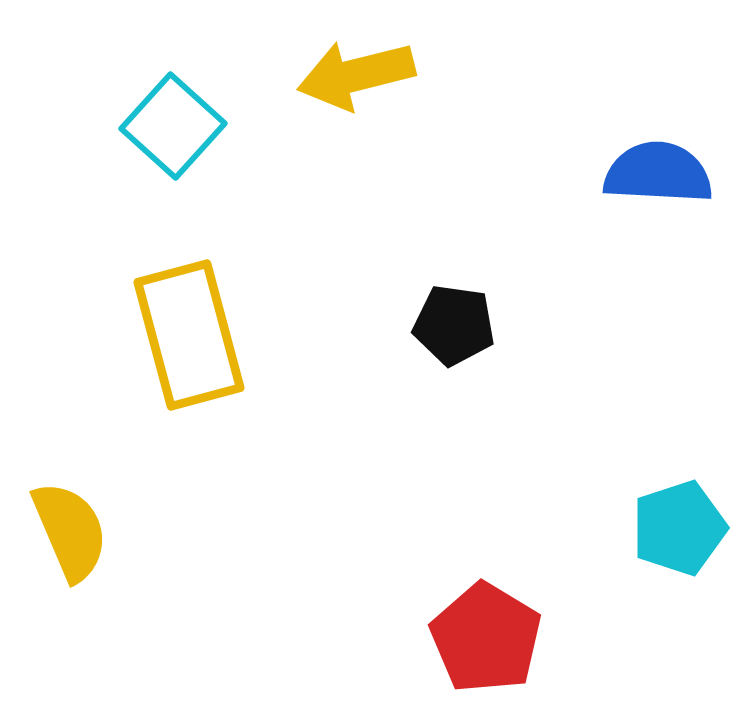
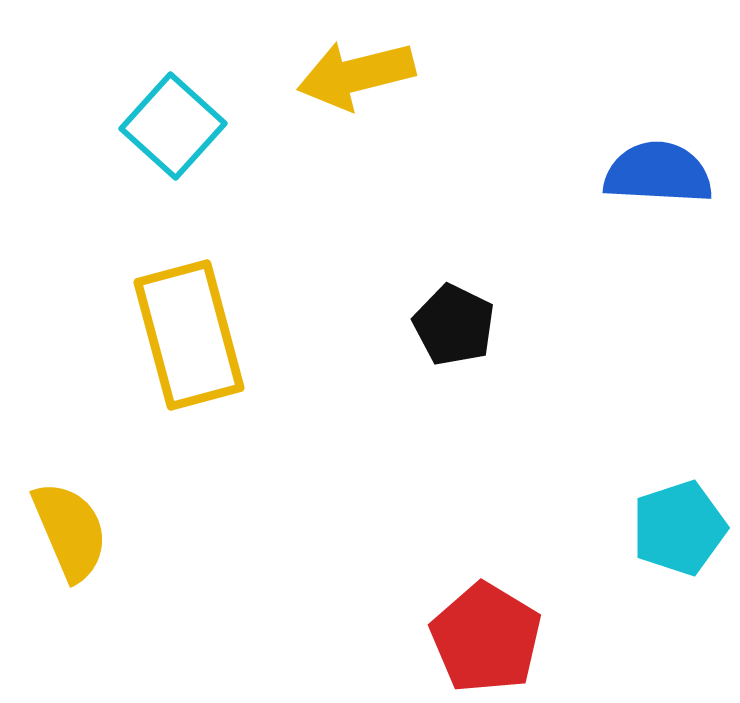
black pentagon: rotated 18 degrees clockwise
